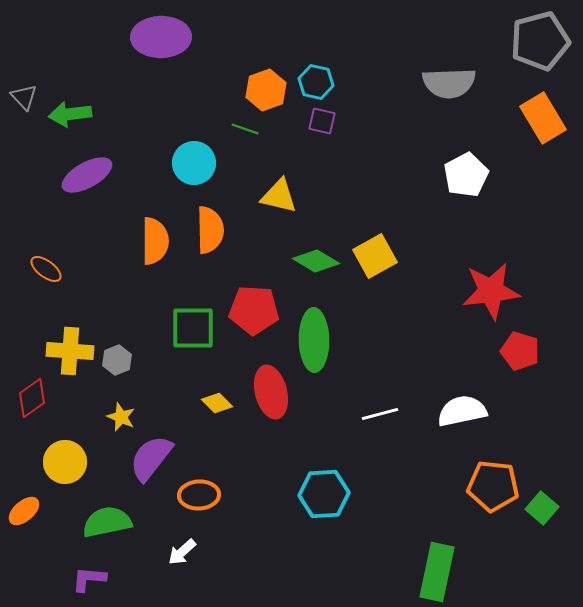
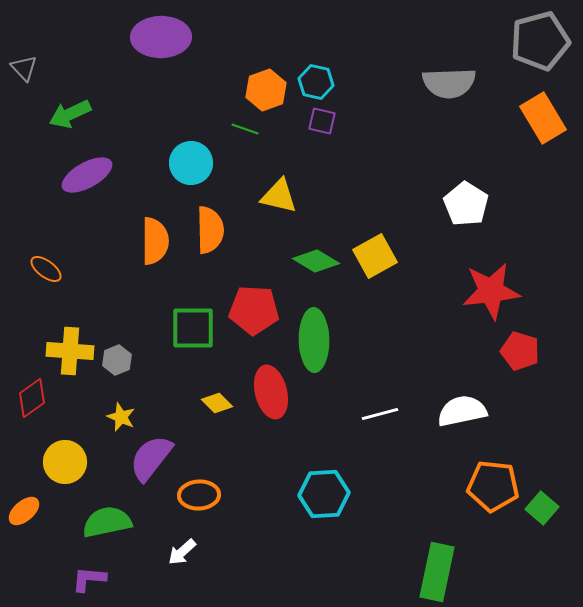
gray triangle at (24, 97): moved 29 px up
green arrow at (70, 114): rotated 18 degrees counterclockwise
cyan circle at (194, 163): moved 3 px left
white pentagon at (466, 175): moved 29 px down; rotated 12 degrees counterclockwise
